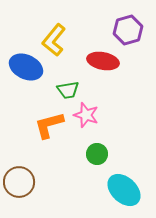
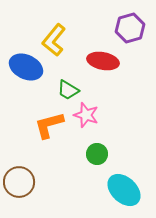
purple hexagon: moved 2 px right, 2 px up
green trapezoid: rotated 40 degrees clockwise
